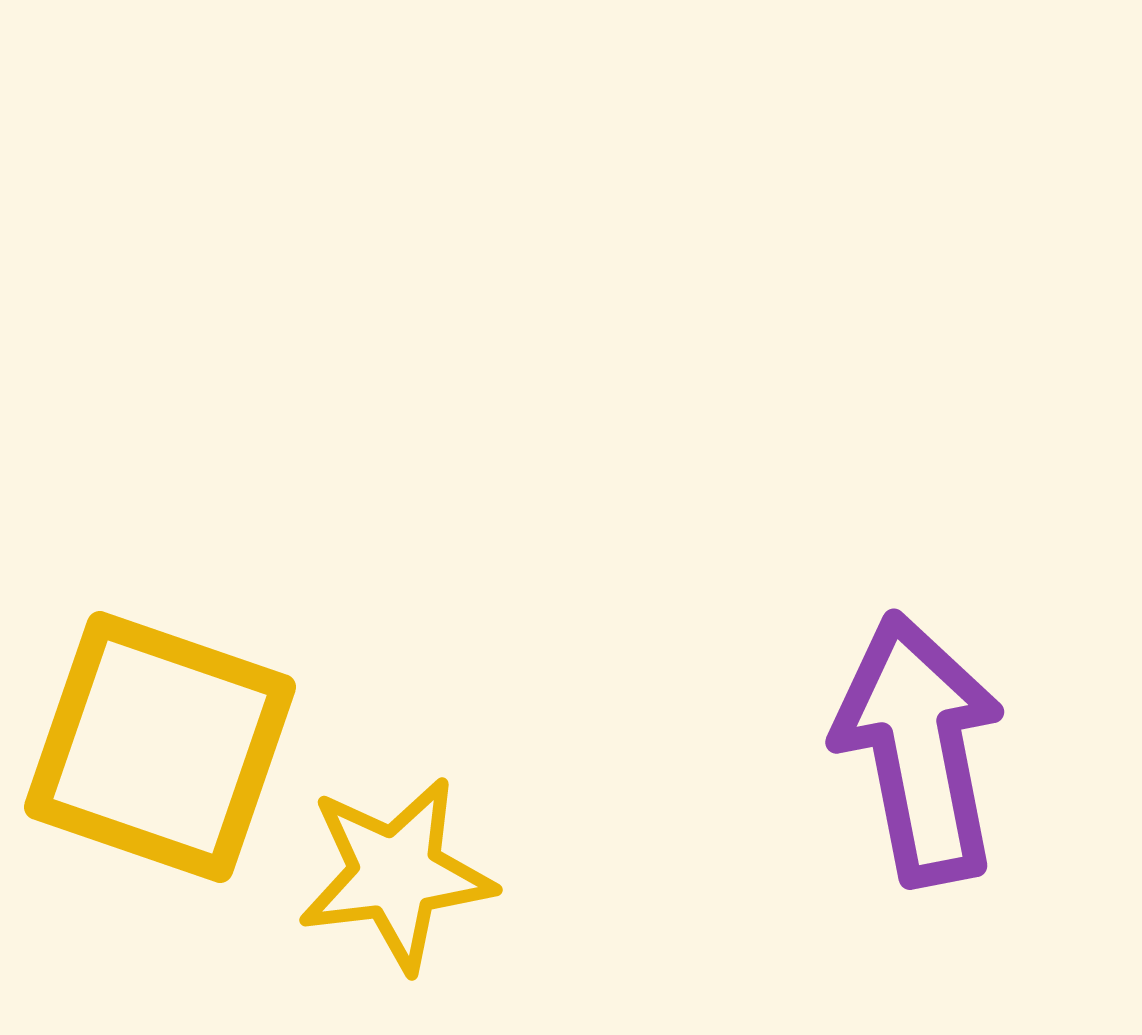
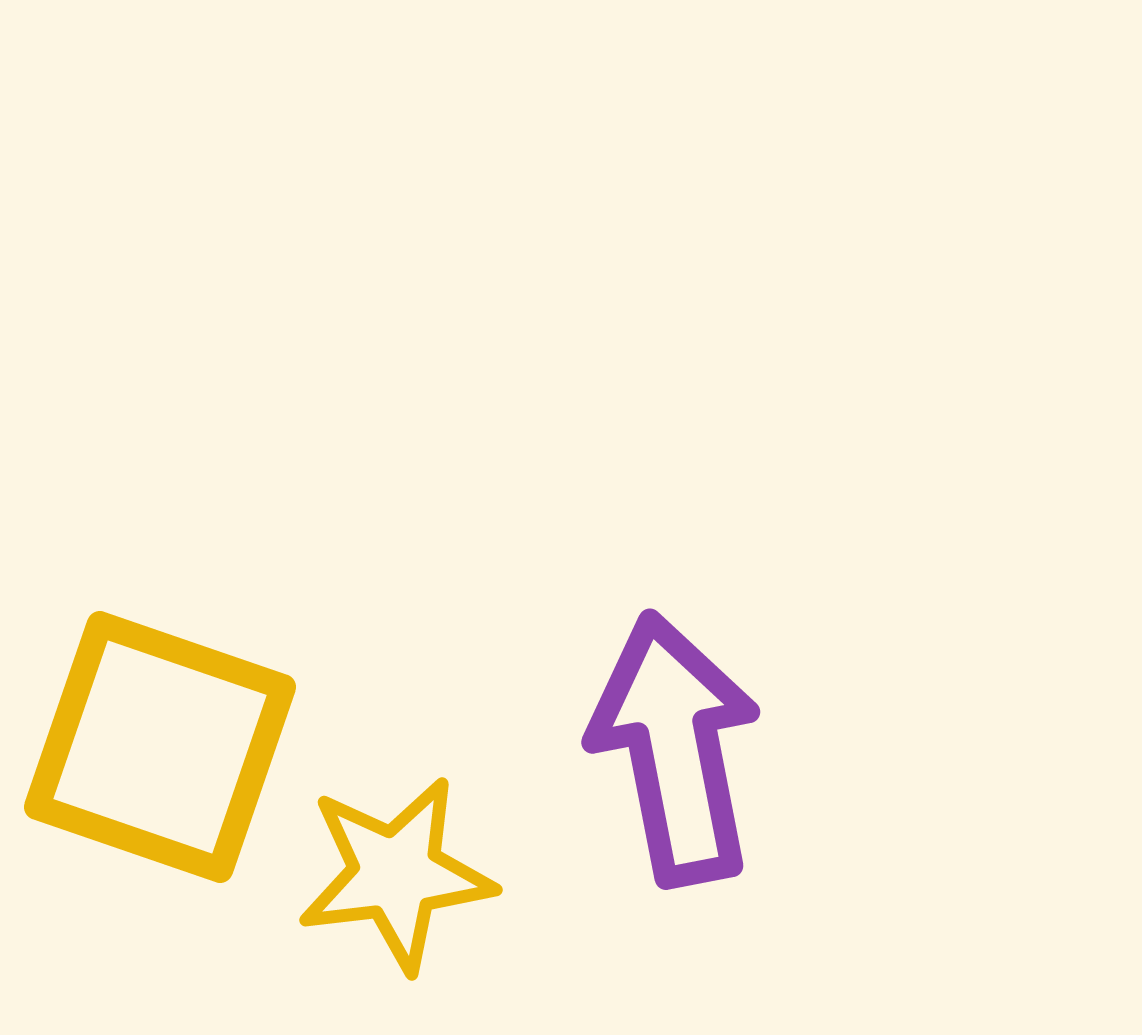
purple arrow: moved 244 px left
